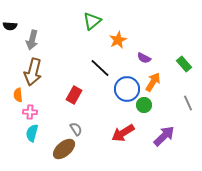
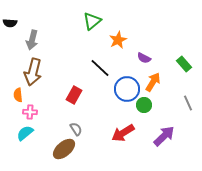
black semicircle: moved 3 px up
cyan semicircle: moved 7 px left; rotated 36 degrees clockwise
